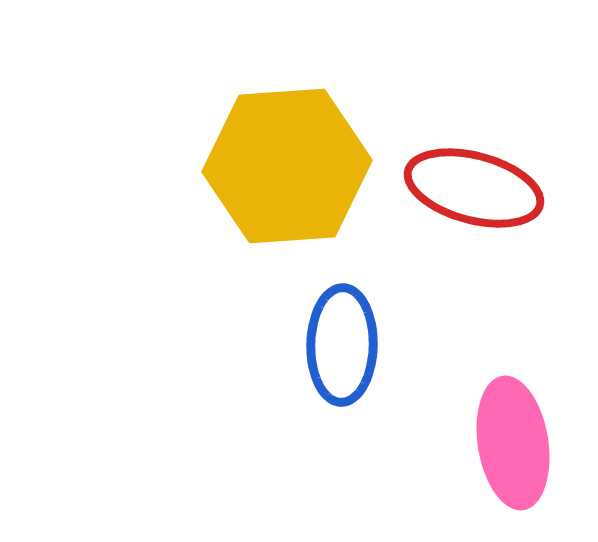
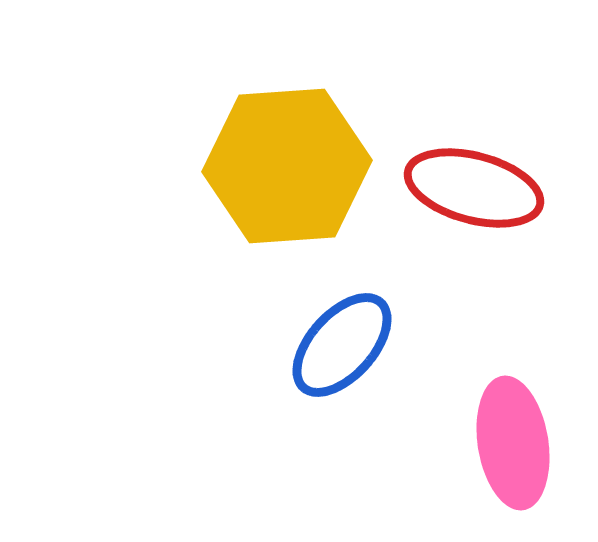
blue ellipse: rotated 41 degrees clockwise
